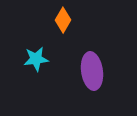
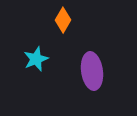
cyan star: rotated 15 degrees counterclockwise
